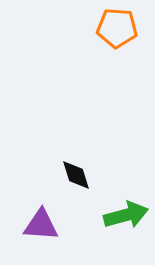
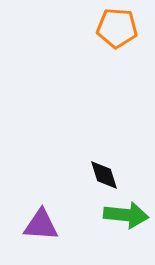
black diamond: moved 28 px right
green arrow: rotated 21 degrees clockwise
